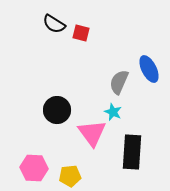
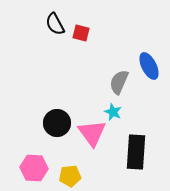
black semicircle: moved 1 px right; rotated 30 degrees clockwise
blue ellipse: moved 3 px up
black circle: moved 13 px down
black rectangle: moved 4 px right
